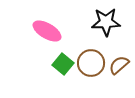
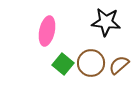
black star: rotated 8 degrees clockwise
pink ellipse: rotated 72 degrees clockwise
